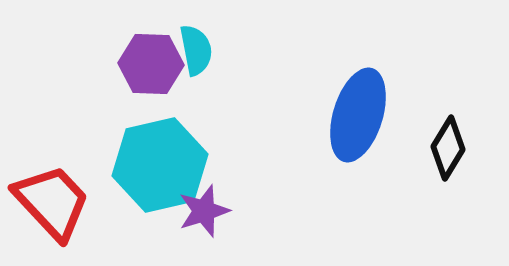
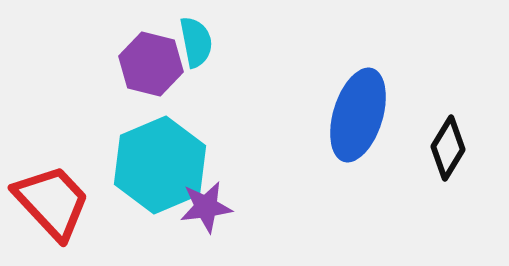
cyan semicircle: moved 8 px up
purple hexagon: rotated 12 degrees clockwise
cyan hexagon: rotated 10 degrees counterclockwise
purple star: moved 2 px right, 4 px up; rotated 10 degrees clockwise
